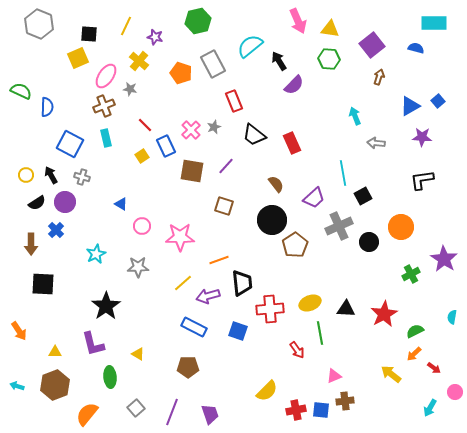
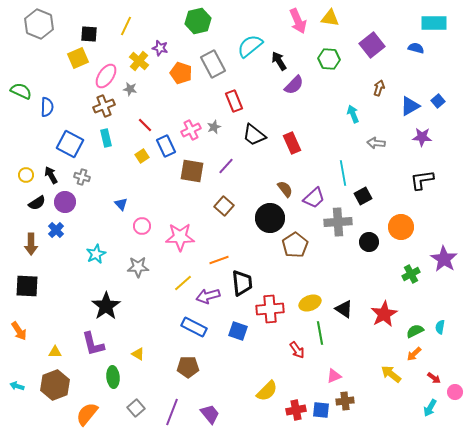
yellow triangle at (330, 29): moved 11 px up
purple star at (155, 37): moved 5 px right, 11 px down
brown arrow at (379, 77): moved 11 px down
cyan arrow at (355, 116): moved 2 px left, 2 px up
pink cross at (191, 130): rotated 18 degrees clockwise
brown semicircle at (276, 184): moved 9 px right, 5 px down
blue triangle at (121, 204): rotated 16 degrees clockwise
brown square at (224, 206): rotated 24 degrees clockwise
black circle at (272, 220): moved 2 px left, 2 px up
gray cross at (339, 226): moved 1 px left, 4 px up; rotated 20 degrees clockwise
black square at (43, 284): moved 16 px left, 2 px down
black triangle at (346, 309): moved 2 px left; rotated 30 degrees clockwise
cyan semicircle at (452, 317): moved 12 px left, 10 px down
red arrow at (434, 368): moved 10 px down
green ellipse at (110, 377): moved 3 px right
purple trapezoid at (210, 414): rotated 20 degrees counterclockwise
